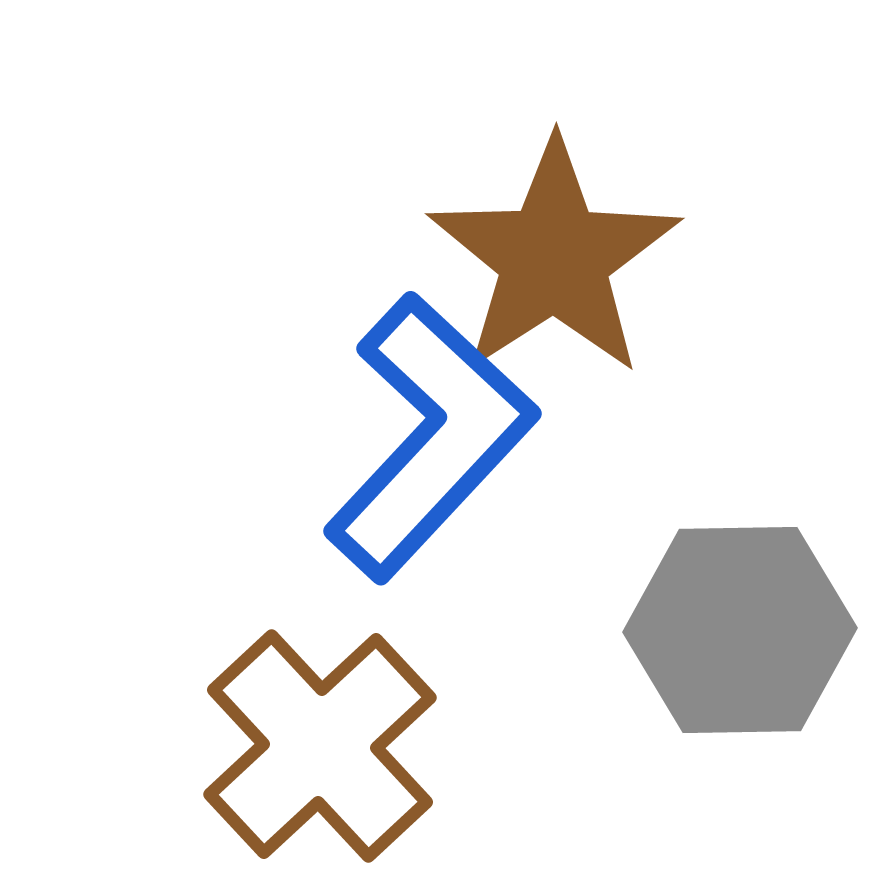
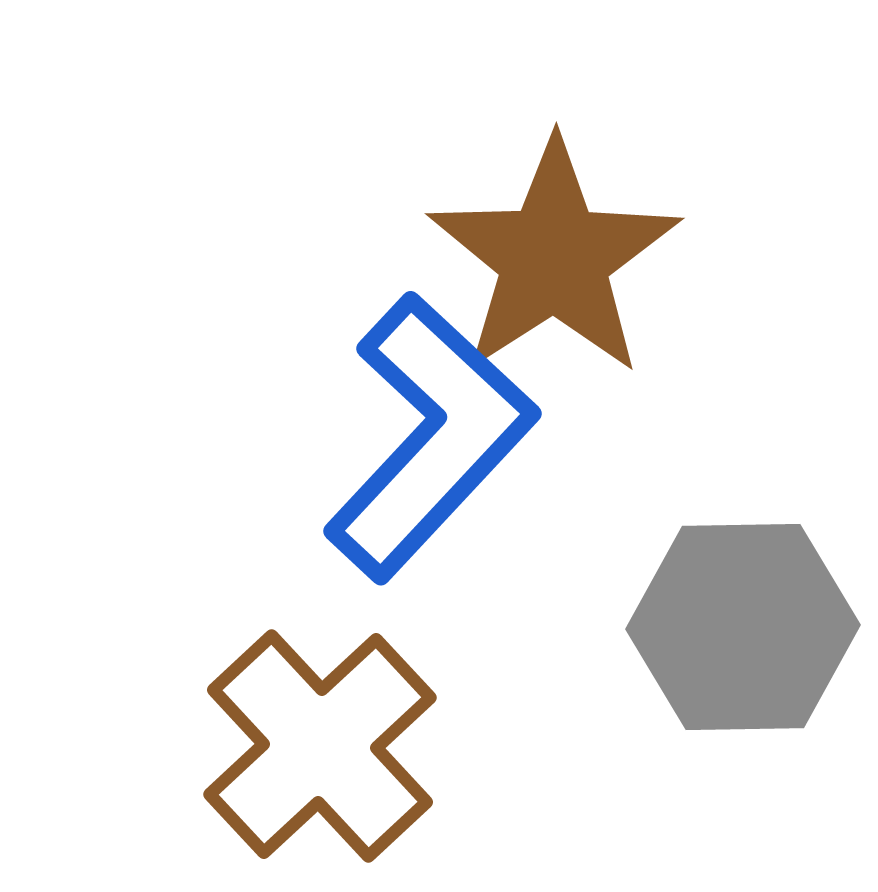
gray hexagon: moved 3 px right, 3 px up
